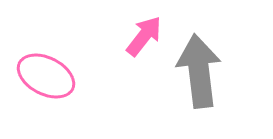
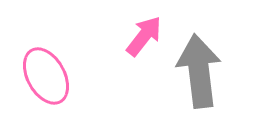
pink ellipse: rotated 34 degrees clockwise
